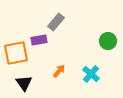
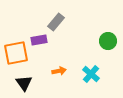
orange arrow: rotated 40 degrees clockwise
